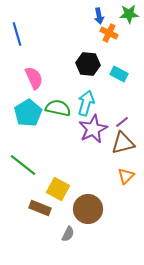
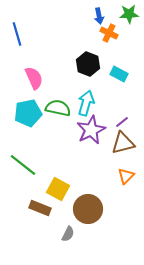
black hexagon: rotated 15 degrees clockwise
cyan pentagon: rotated 20 degrees clockwise
purple star: moved 2 px left, 1 px down
